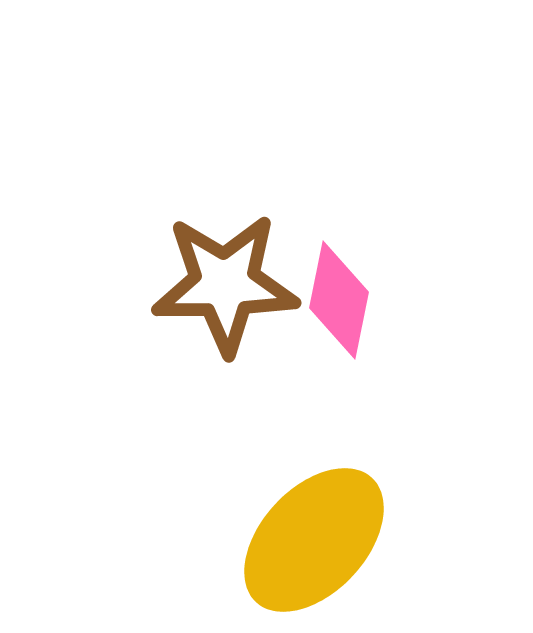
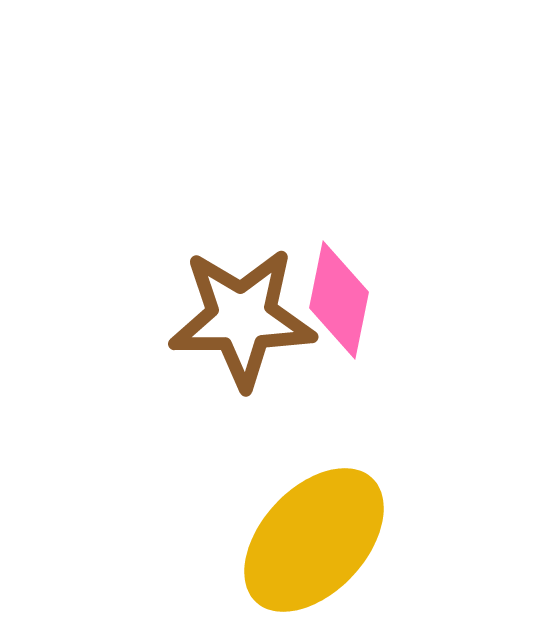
brown star: moved 17 px right, 34 px down
